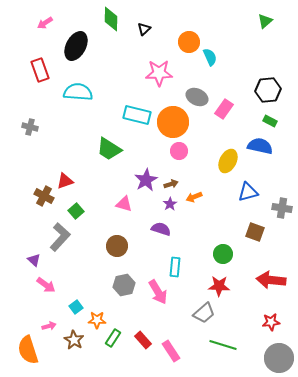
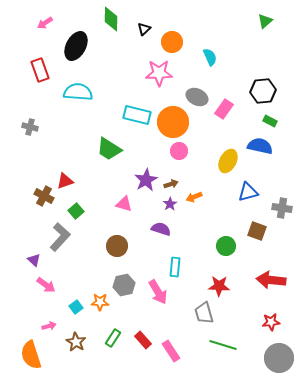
orange circle at (189, 42): moved 17 px left
black hexagon at (268, 90): moved 5 px left, 1 px down
brown square at (255, 232): moved 2 px right, 1 px up
green circle at (223, 254): moved 3 px right, 8 px up
gray trapezoid at (204, 313): rotated 115 degrees clockwise
orange star at (97, 320): moved 3 px right, 18 px up
brown star at (74, 340): moved 2 px right, 2 px down
orange semicircle at (28, 350): moved 3 px right, 5 px down
